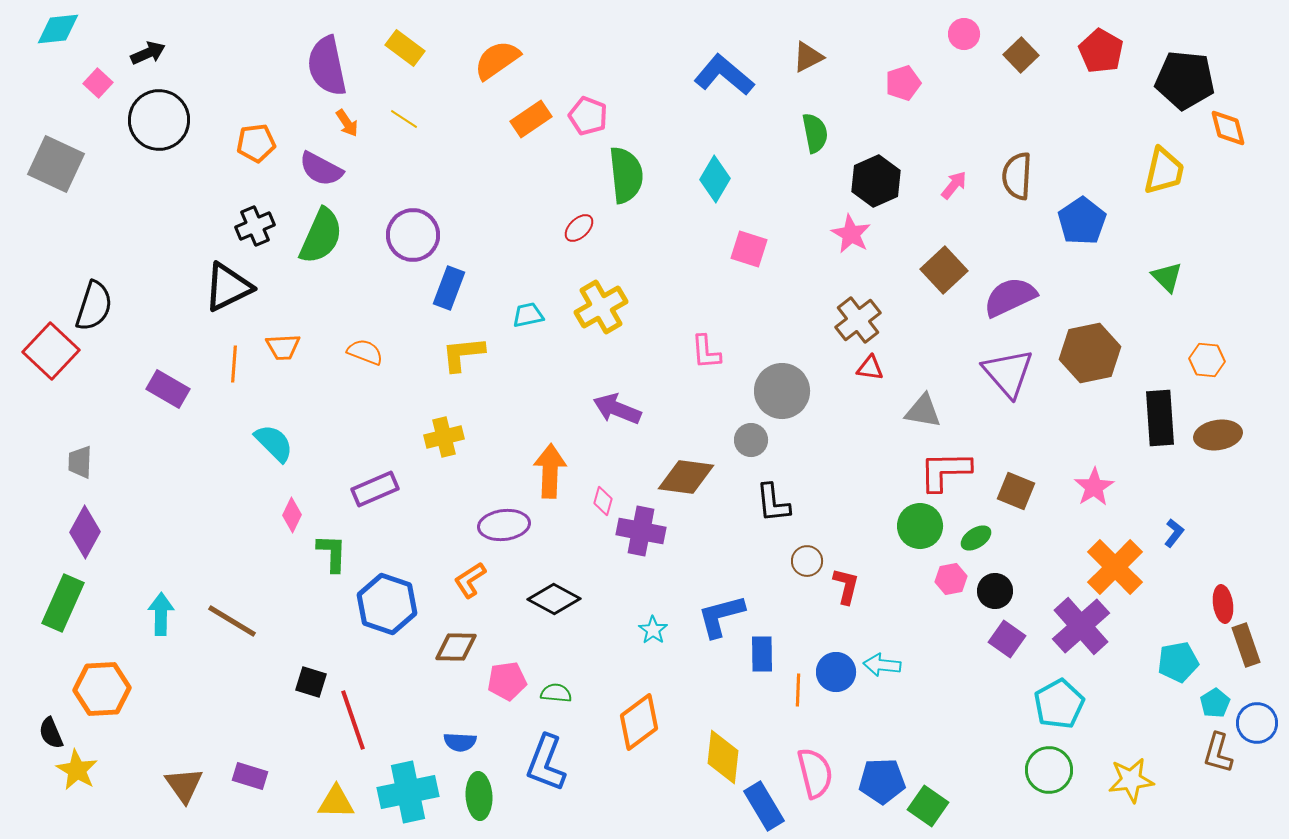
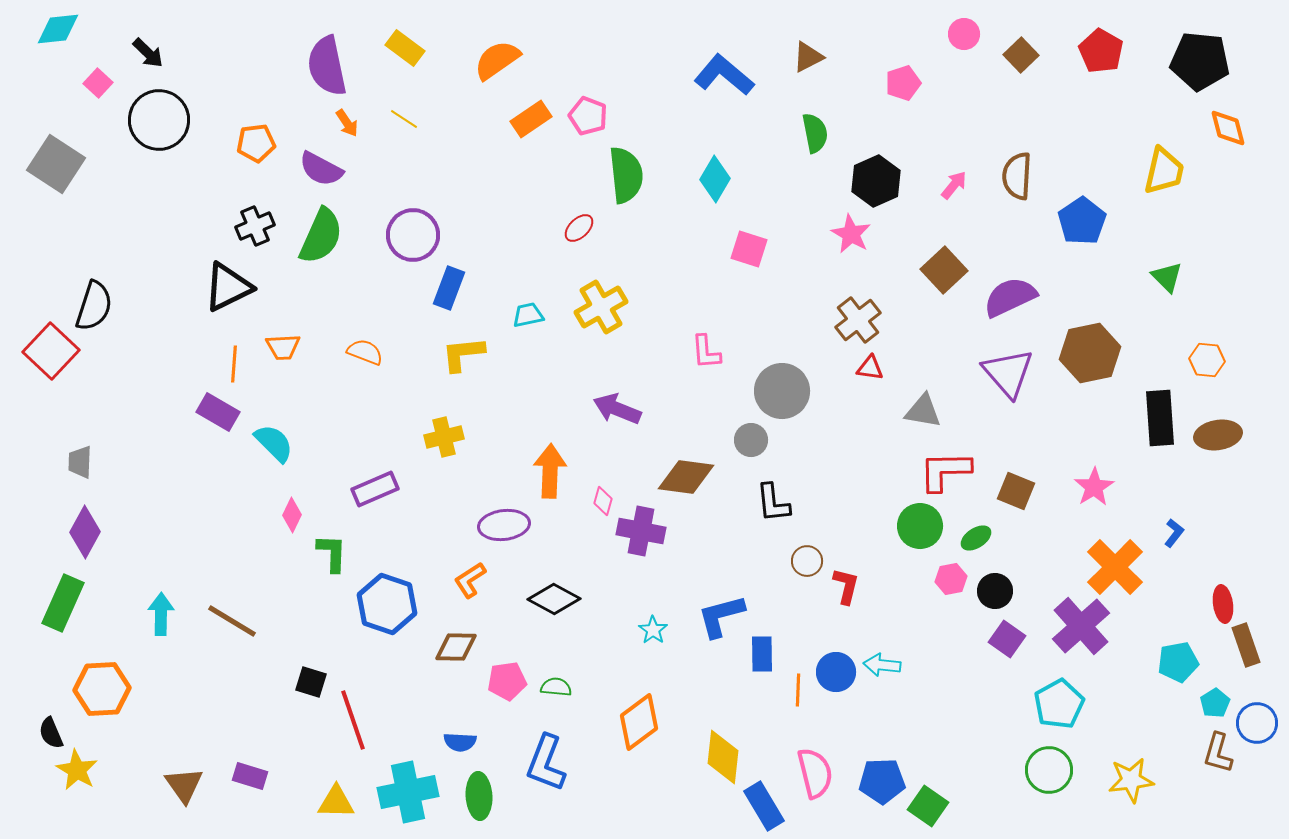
black arrow at (148, 53): rotated 68 degrees clockwise
black pentagon at (1185, 80): moved 15 px right, 19 px up
gray square at (56, 164): rotated 8 degrees clockwise
purple rectangle at (168, 389): moved 50 px right, 23 px down
green semicircle at (556, 693): moved 6 px up
